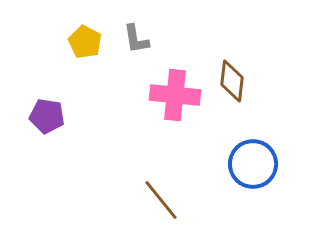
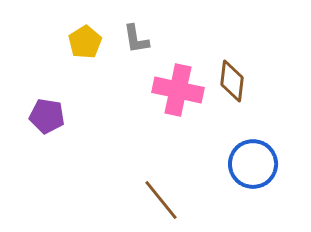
yellow pentagon: rotated 12 degrees clockwise
pink cross: moved 3 px right, 5 px up; rotated 6 degrees clockwise
